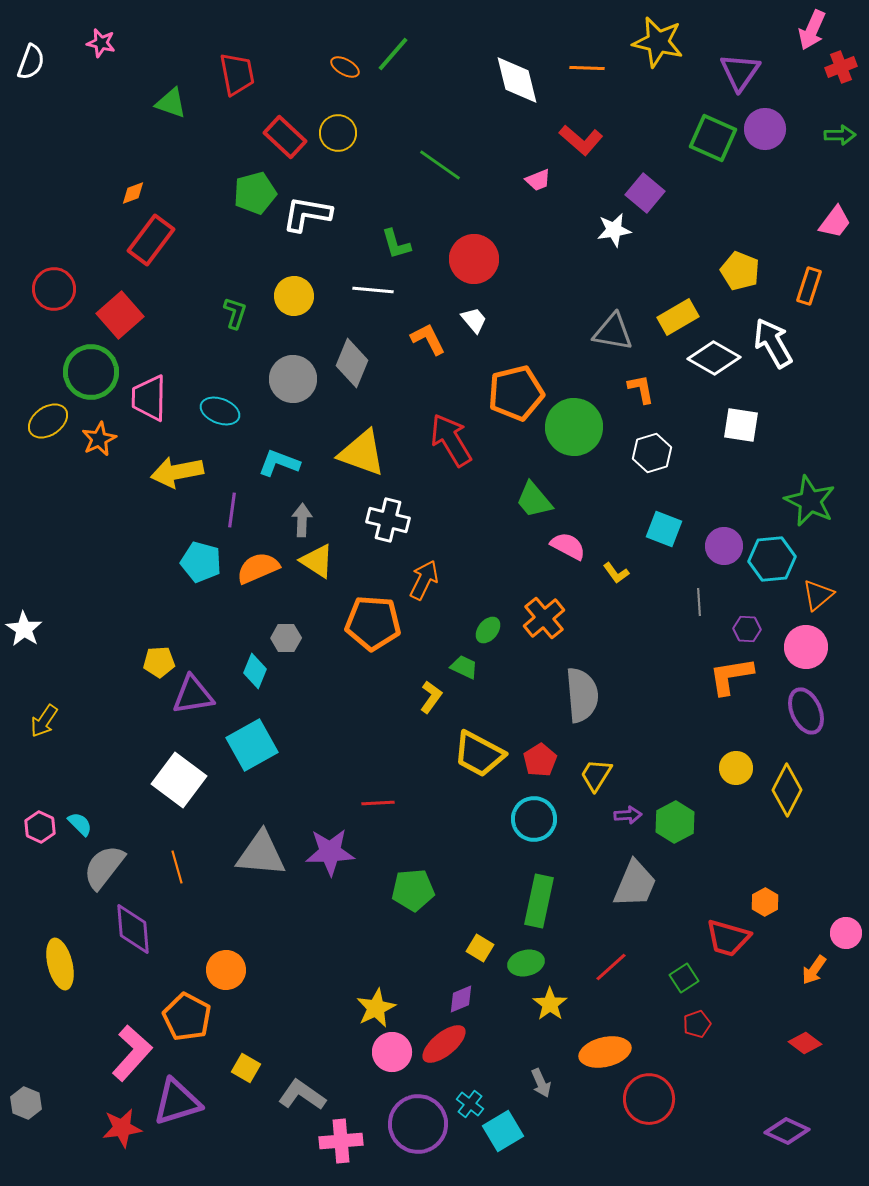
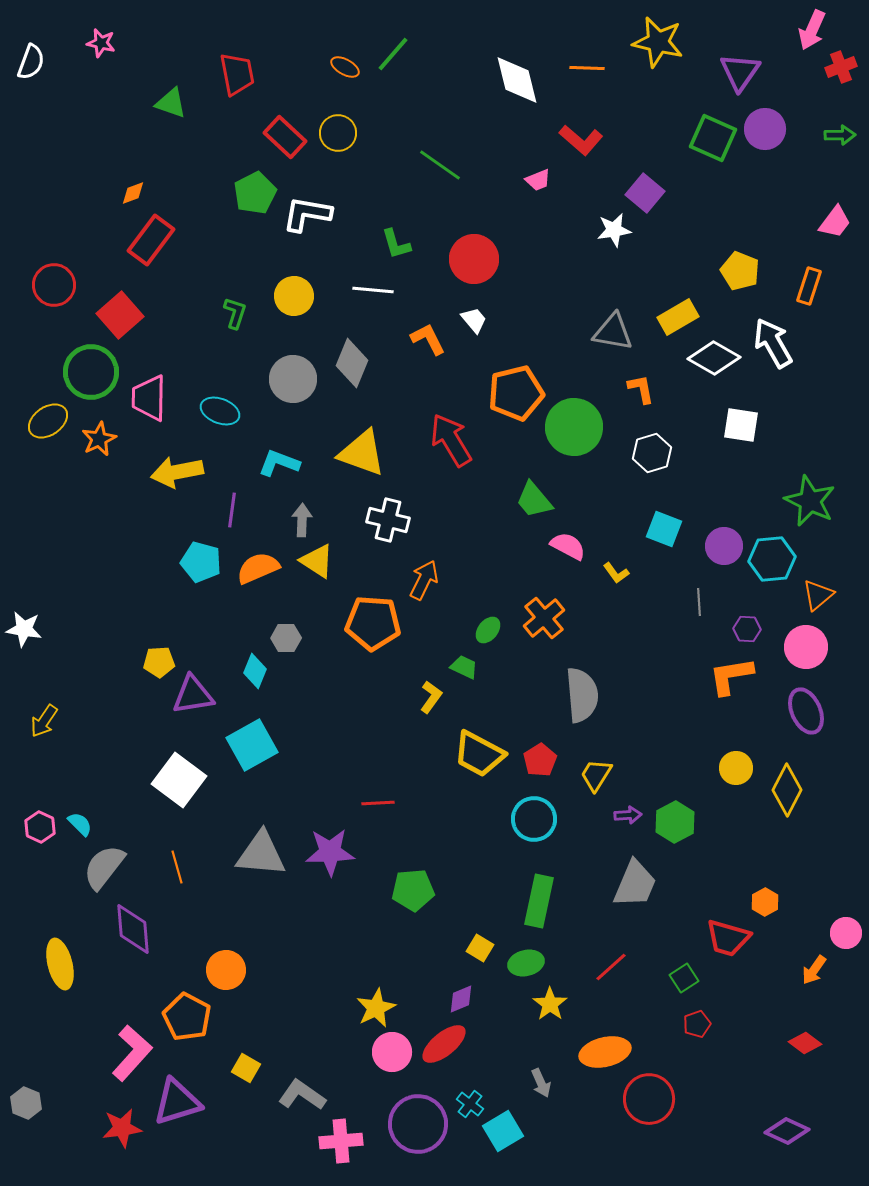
green pentagon at (255, 193): rotated 12 degrees counterclockwise
red circle at (54, 289): moved 4 px up
white star at (24, 629): rotated 24 degrees counterclockwise
